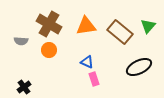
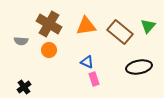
black ellipse: rotated 15 degrees clockwise
